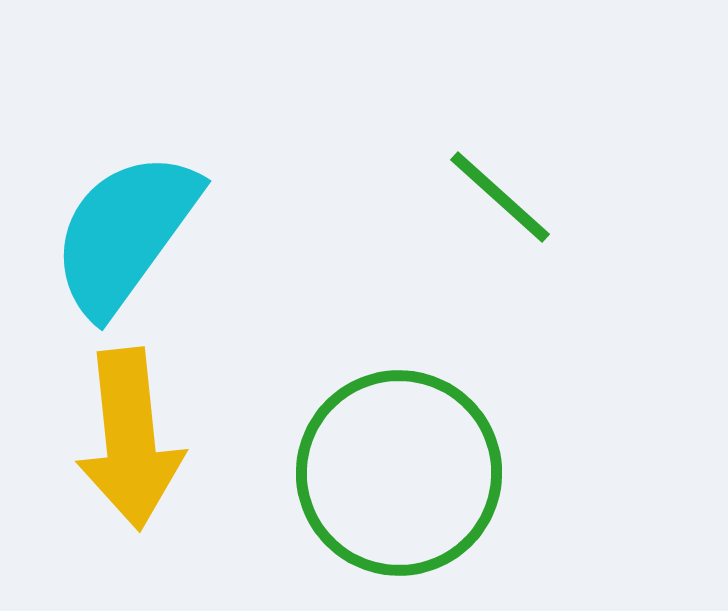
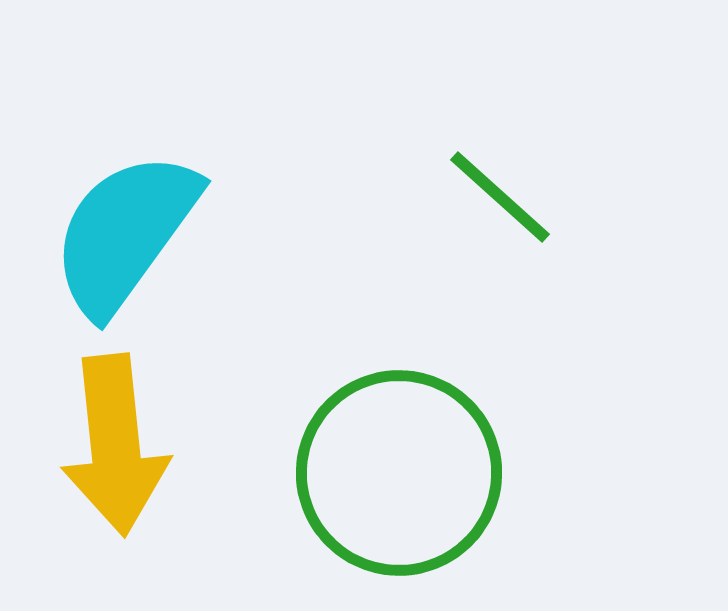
yellow arrow: moved 15 px left, 6 px down
